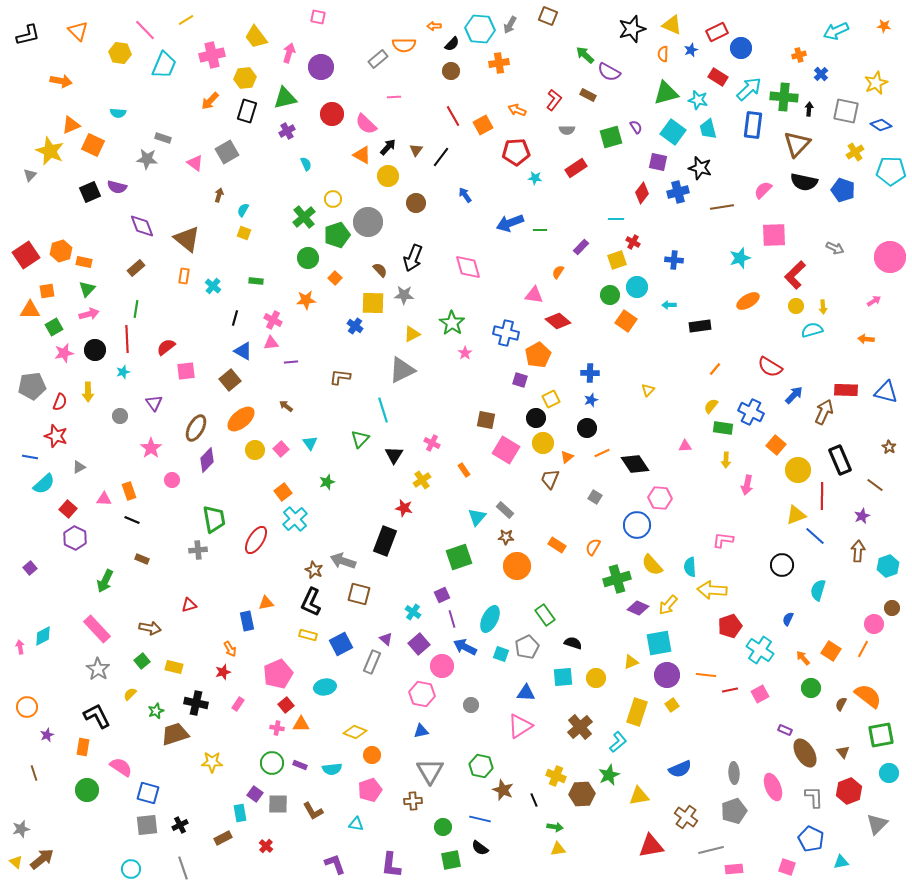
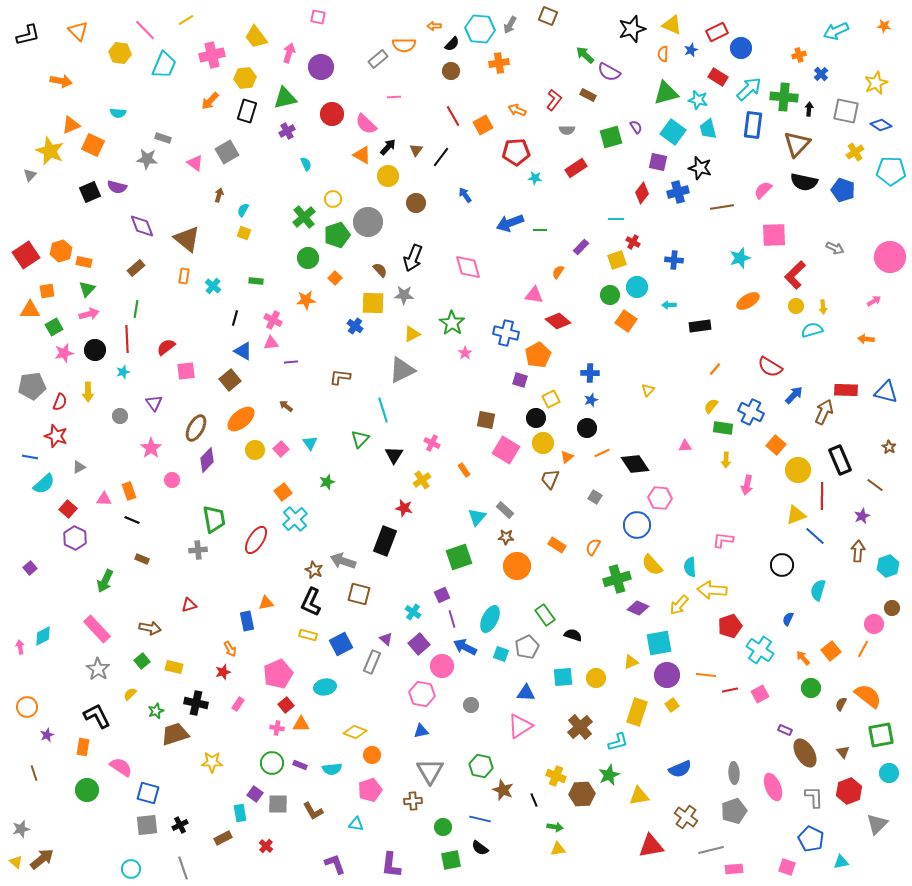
yellow arrow at (668, 605): moved 11 px right
black semicircle at (573, 643): moved 8 px up
orange square at (831, 651): rotated 18 degrees clockwise
cyan L-shape at (618, 742): rotated 25 degrees clockwise
